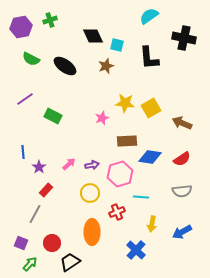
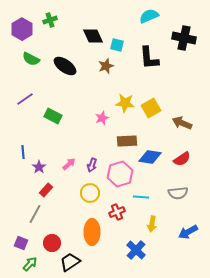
cyan semicircle: rotated 12 degrees clockwise
purple hexagon: moved 1 px right, 2 px down; rotated 20 degrees counterclockwise
purple arrow: rotated 120 degrees clockwise
gray semicircle: moved 4 px left, 2 px down
blue arrow: moved 6 px right
